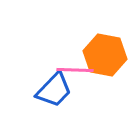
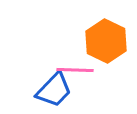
orange hexagon: moved 1 px right, 14 px up; rotated 15 degrees clockwise
